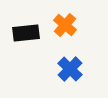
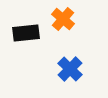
orange cross: moved 2 px left, 6 px up
